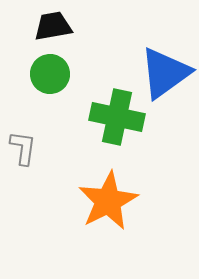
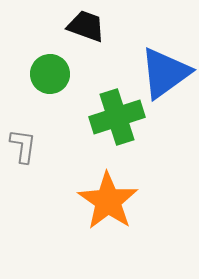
black trapezoid: moved 33 px right; rotated 30 degrees clockwise
green cross: rotated 30 degrees counterclockwise
gray L-shape: moved 2 px up
orange star: rotated 10 degrees counterclockwise
